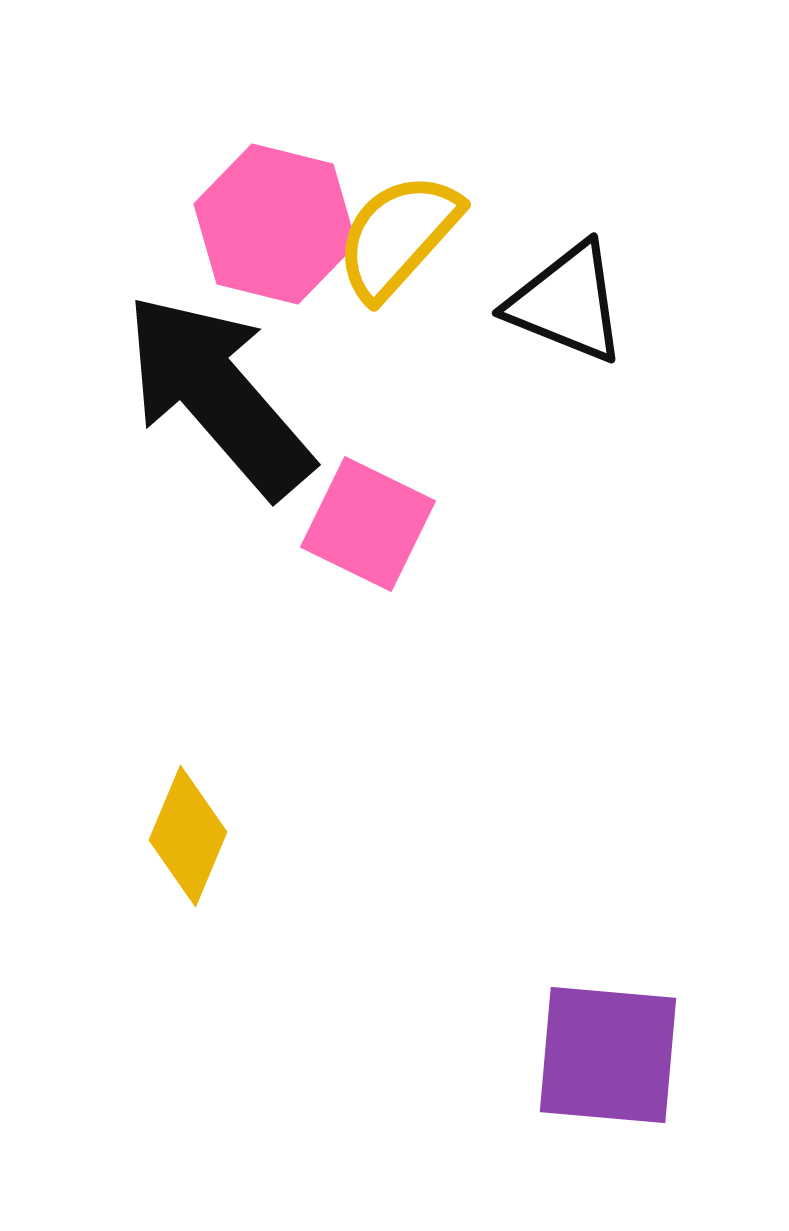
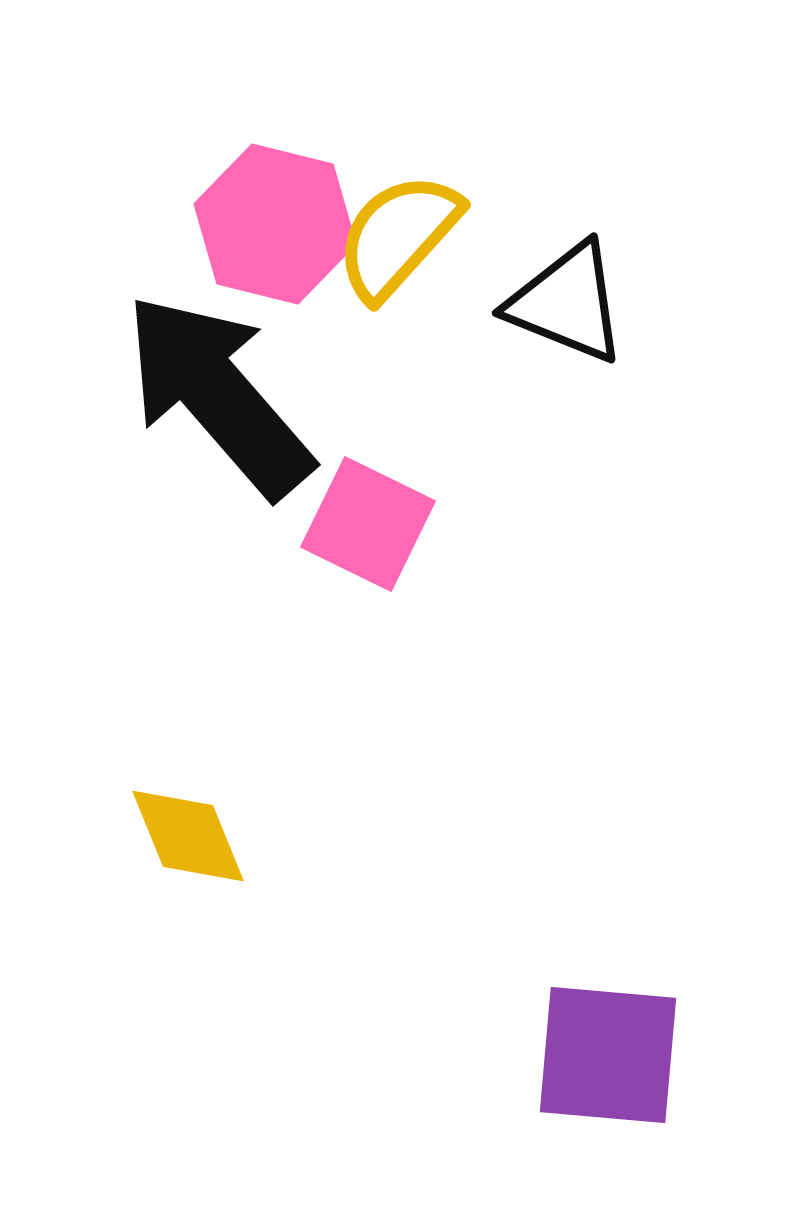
yellow diamond: rotated 45 degrees counterclockwise
